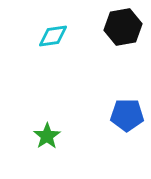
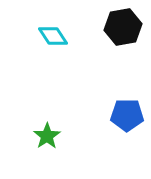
cyan diamond: rotated 64 degrees clockwise
